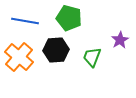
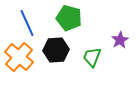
blue line: moved 2 px right, 2 px down; rotated 56 degrees clockwise
